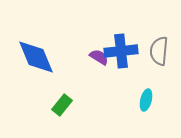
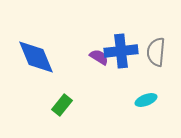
gray semicircle: moved 3 px left, 1 px down
cyan ellipse: rotated 55 degrees clockwise
